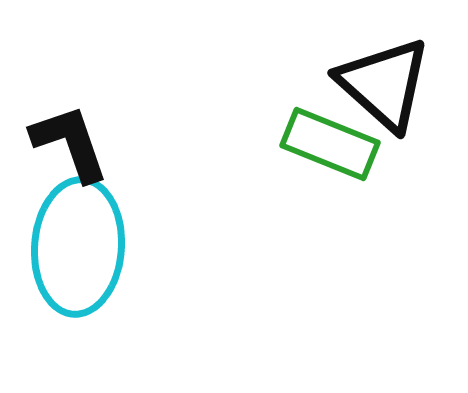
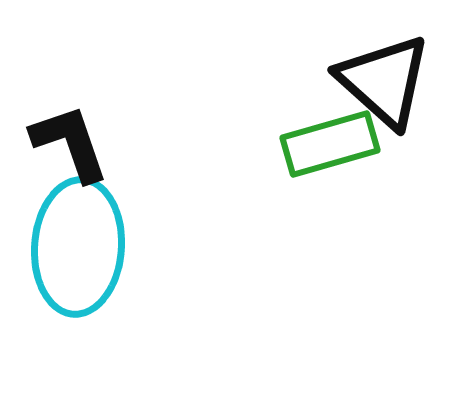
black triangle: moved 3 px up
green rectangle: rotated 38 degrees counterclockwise
